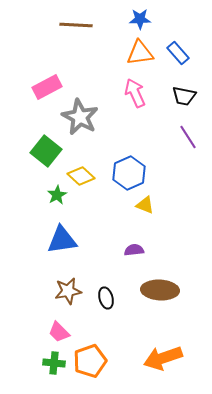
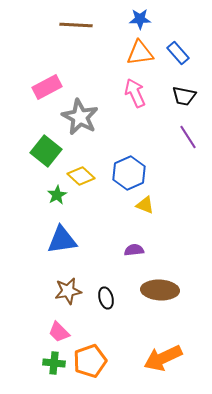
orange arrow: rotated 6 degrees counterclockwise
